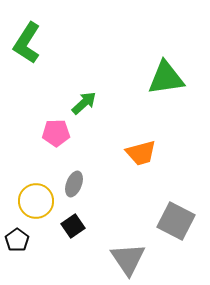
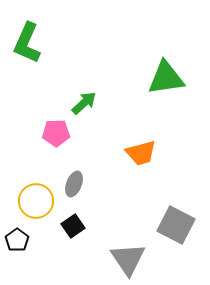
green L-shape: rotated 9 degrees counterclockwise
gray square: moved 4 px down
